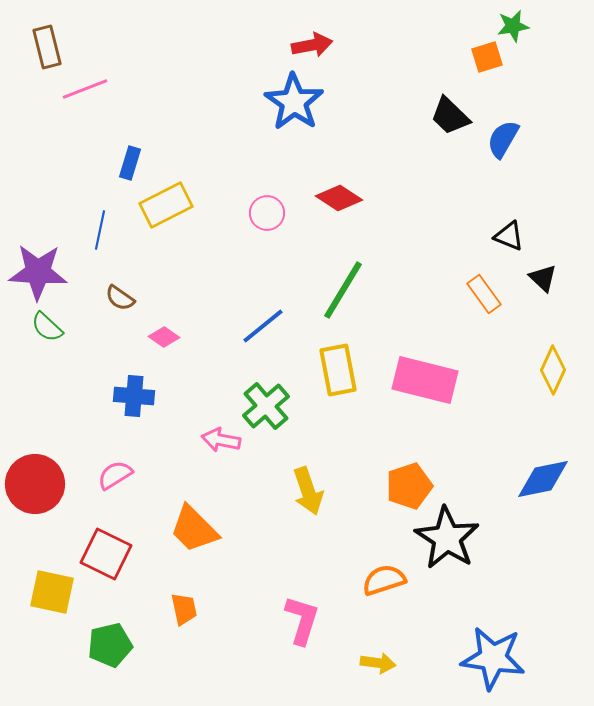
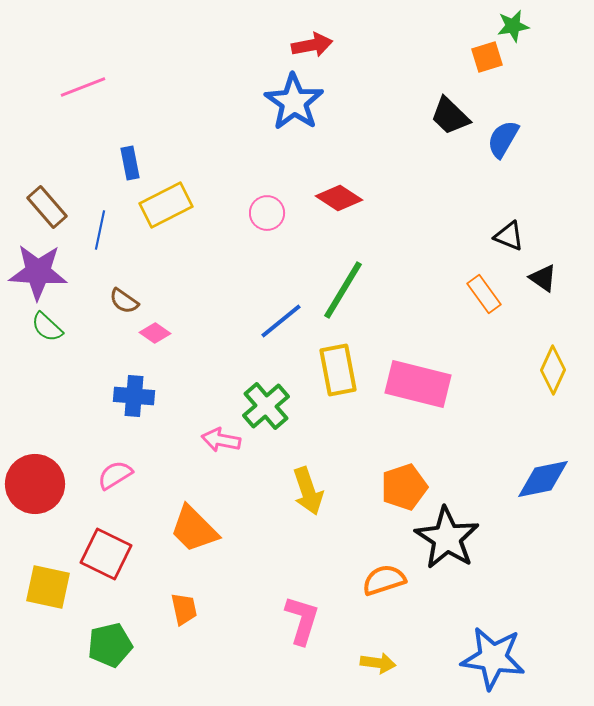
brown rectangle at (47, 47): moved 160 px down; rotated 27 degrees counterclockwise
pink line at (85, 89): moved 2 px left, 2 px up
blue rectangle at (130, 163): rotated 28 degrees counterclockwise
black triangle at (543, 278): rotated 8 degrees counterclockwise
brown semicircle at (120, 298): moved 4 px right, 3 px down
blue line at (263, 326): moved 18 px right, 5 px up
pink diamond at (164, 337): moved 9 px left, 4 px up
pink rectangle at (425, 380): moved 7 px left, 4 px down
orange pentagon at (409, 486): moved 5 px left, 1 px down
yellow square at (52, 592): moved 4 px left, 5 px up
